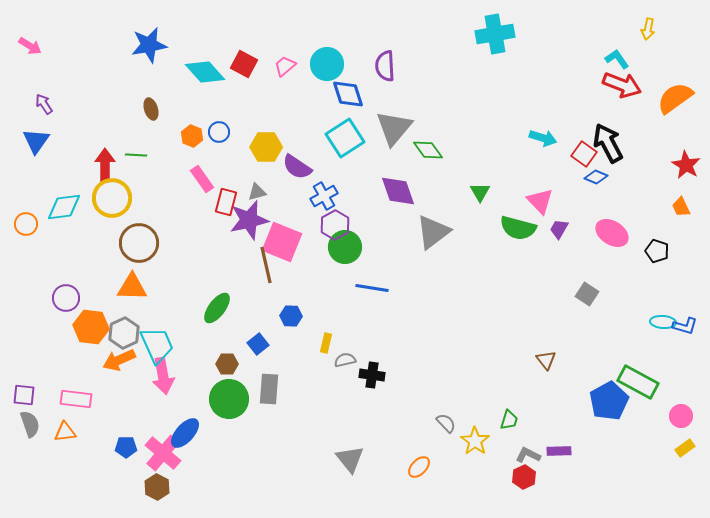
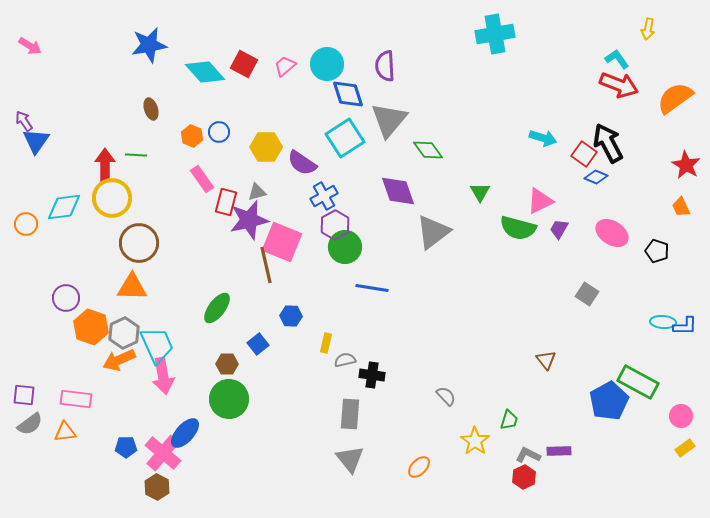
red arrow at (622, 85): moved 3 px left
purple arrow at (44, 104): moved 20 px left, 17 px down
gray triangle at (394, 128): moved 5 px left, 8 px up
purple semicircle at (297, 167): moved 5 px right, 4 px up
pink triangle at (540, 201): rotated 48 degrees clockwise
blue L-shape at (685, 326): rotated 15 degrees counterclockwise
orange hexagon at (91, 327): rotated 12 degrees clockwise
gray rectangle at (269, 389): moved 81 px right, 25 px down
gray semicircle at (446, 423): moved 27 px up
gray semicircle at (30, 424): rotated 72 degrees clockwise
